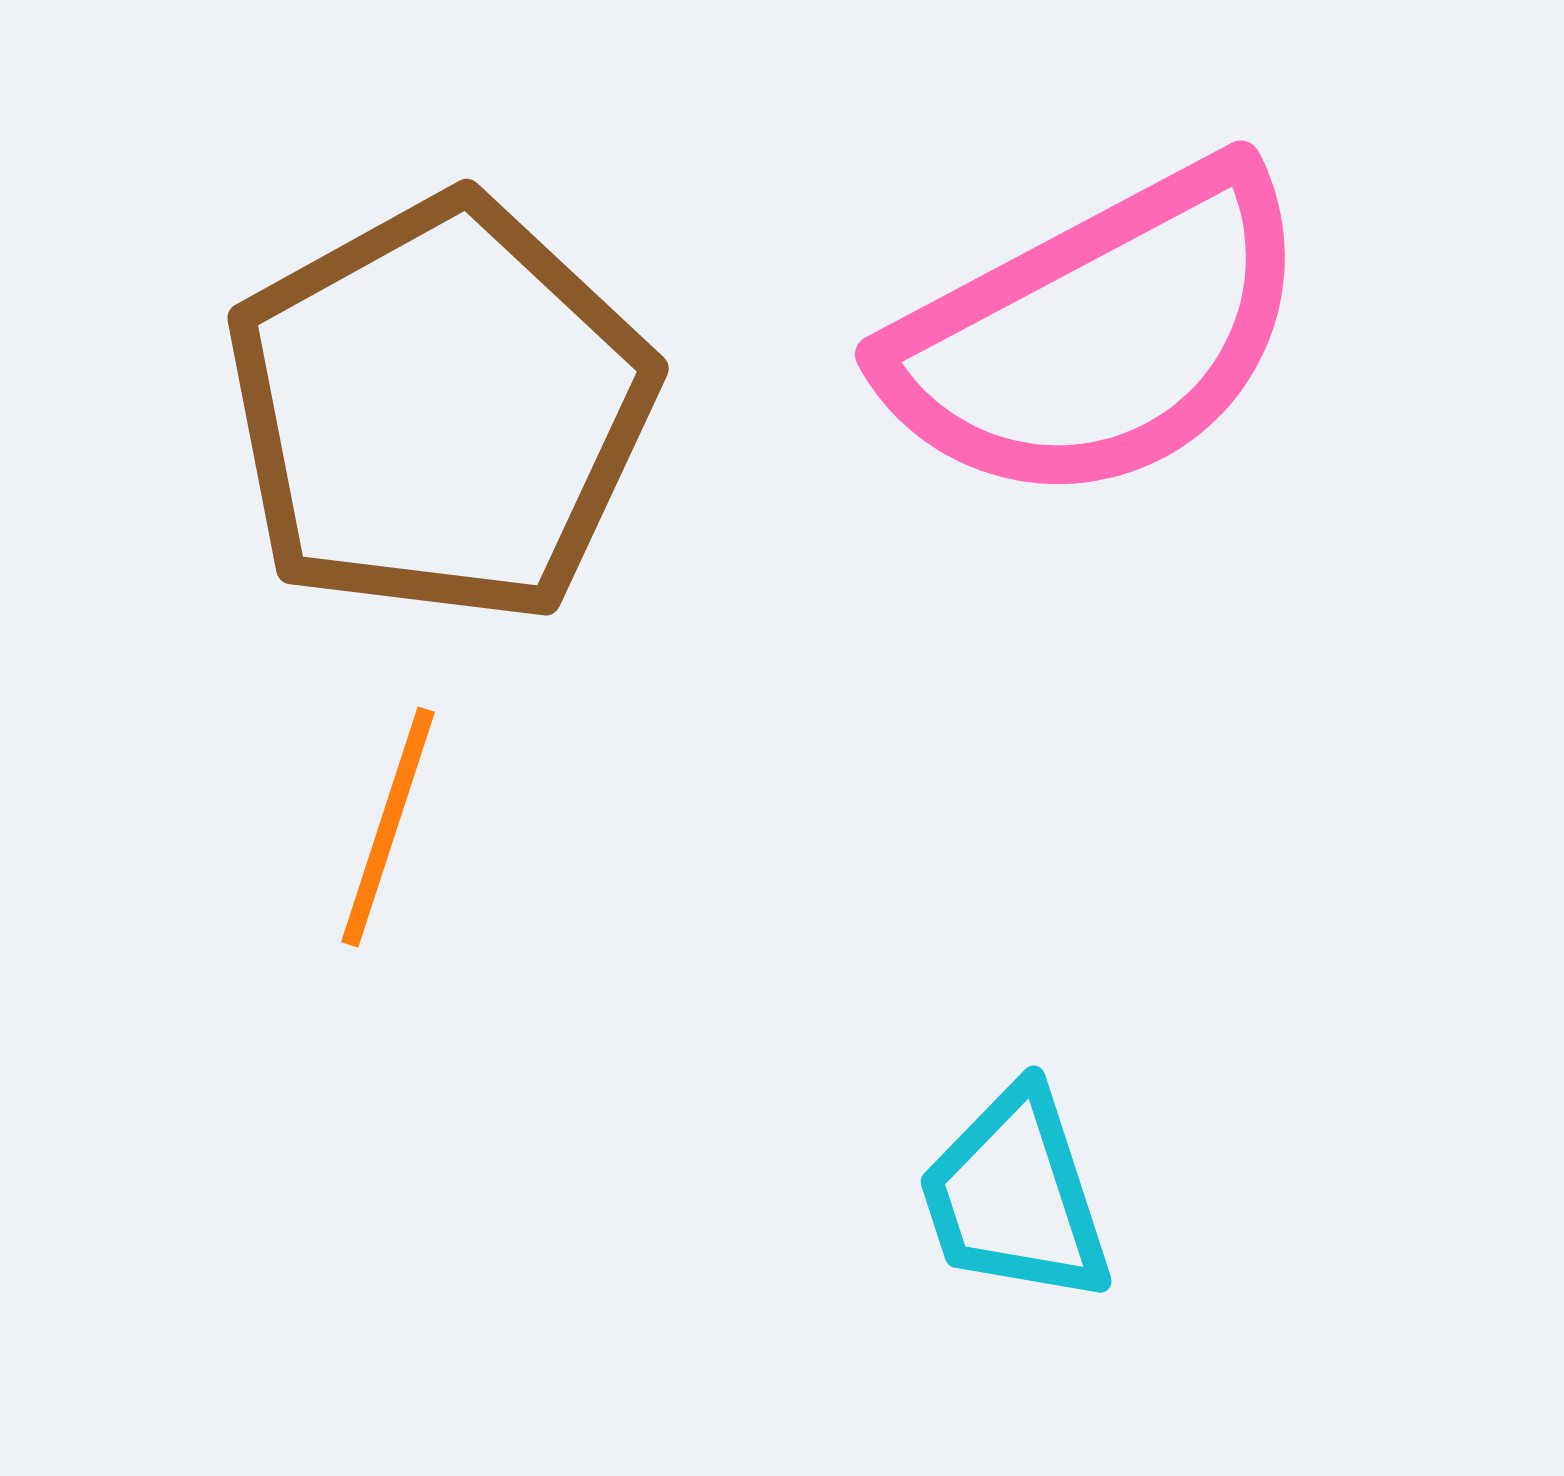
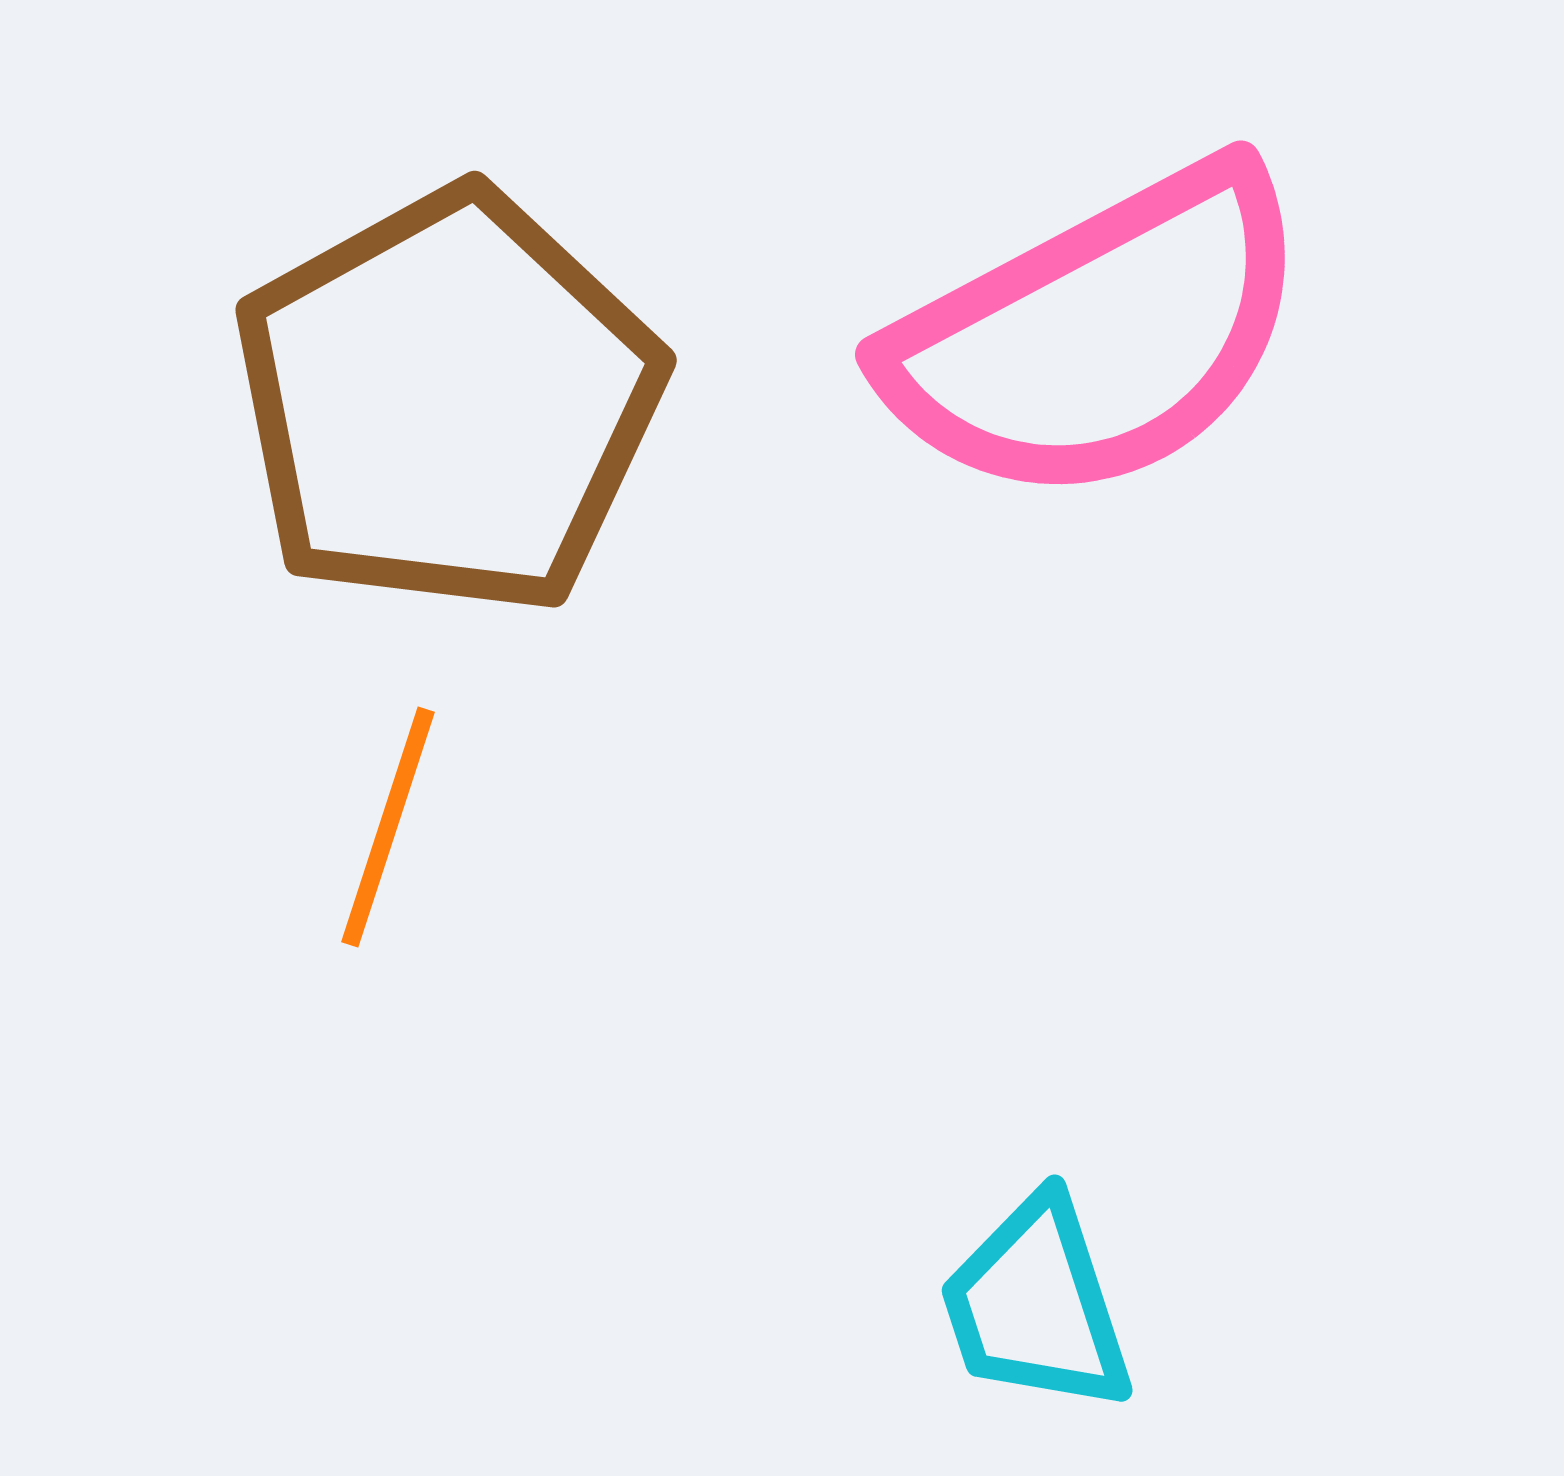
brown pentagon: moved 8 px right, 8 px up
cyan trapezoid: moved 21 px right, 109 px down
